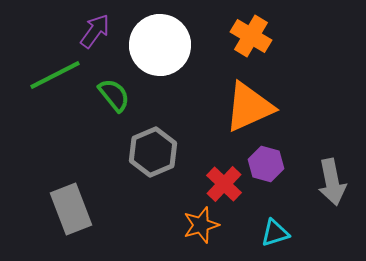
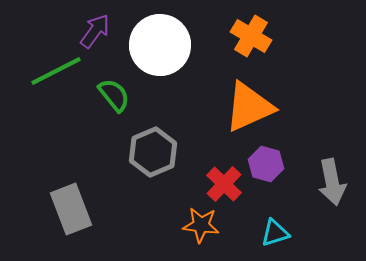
green line: moved 1 px right, 4 px up
orange star: rotated 24 degrees clockwise
